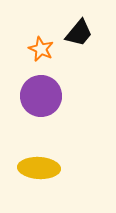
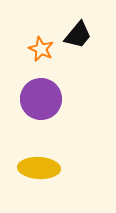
black trapezoid: moved 1 px left, 2 px down
purple circle: moved 3 px down
